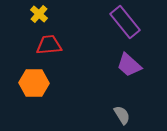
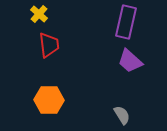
purple rectangle: moved 1 px right; rotated 52 degrees clockwise
red trapezoid: rotated 88 degrees clockwise
purple trapezoid: moved 1 px right, 4 px up
orange hexagon: moved 15 px right, 17 px down
